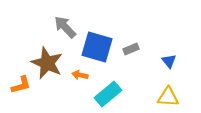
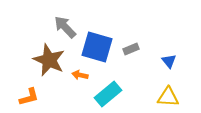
brown star: moved 2 px right, 3 px up
orange L-shape: moved 8 px right, 12 px down
